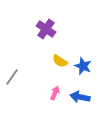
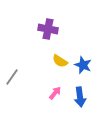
purple cross: moved 2 px right; rotated 24 degrees counterclockwise
blue star: moved 1 px up
pink arrow: rotated 16 degrees clockwise
blue arrow: rotated 108 degrees counterclockwise
